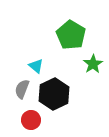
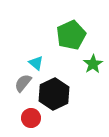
green pentagon: rotated 16 degrees clockwise
cyan triangle: moved 3 px up
gray semicircle: moved 1 px right, 6 px up; rotated 18 degrees clockwise
red circle: moved 2 px up
